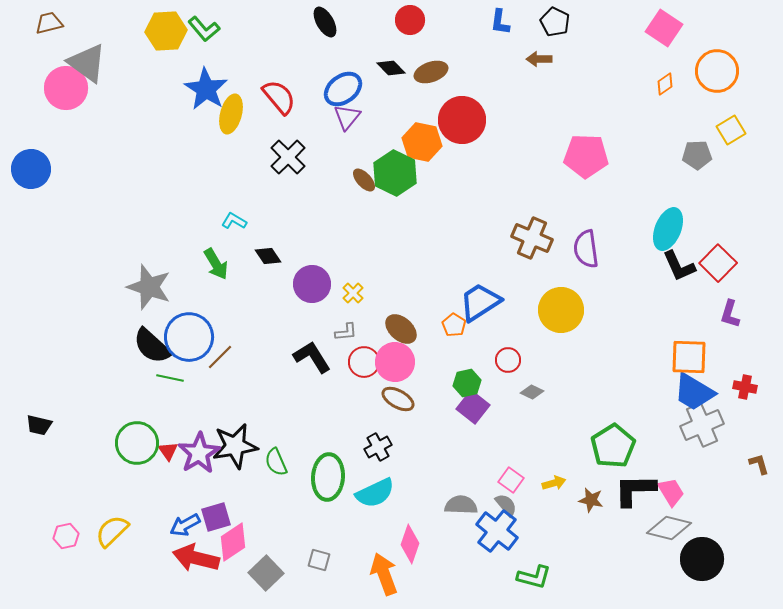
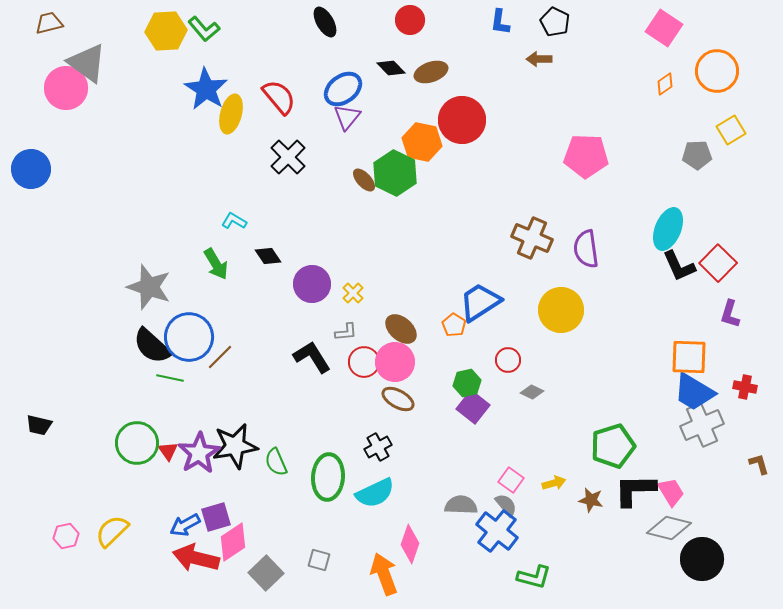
green pentagon at (613, 446): rotated 15 degrees clockwise
